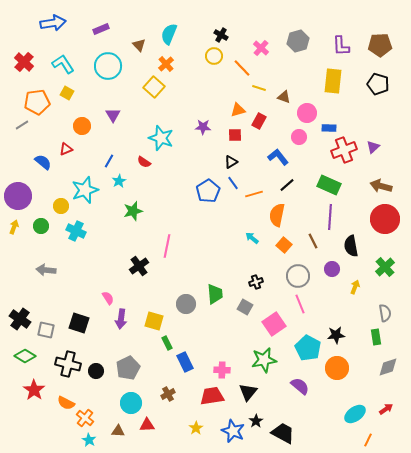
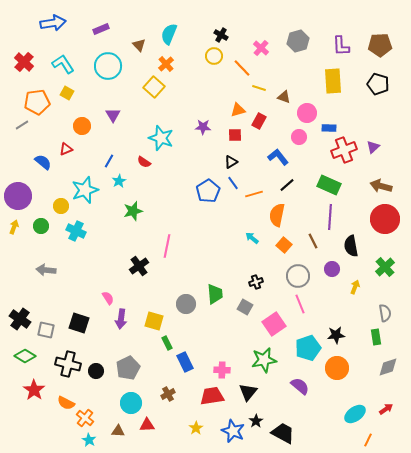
yellow rectangle at (333, 81): rotated 10 degrees counterclockwise
cyan pentagon at (308, 348): rotated 25 degrees clockwise
